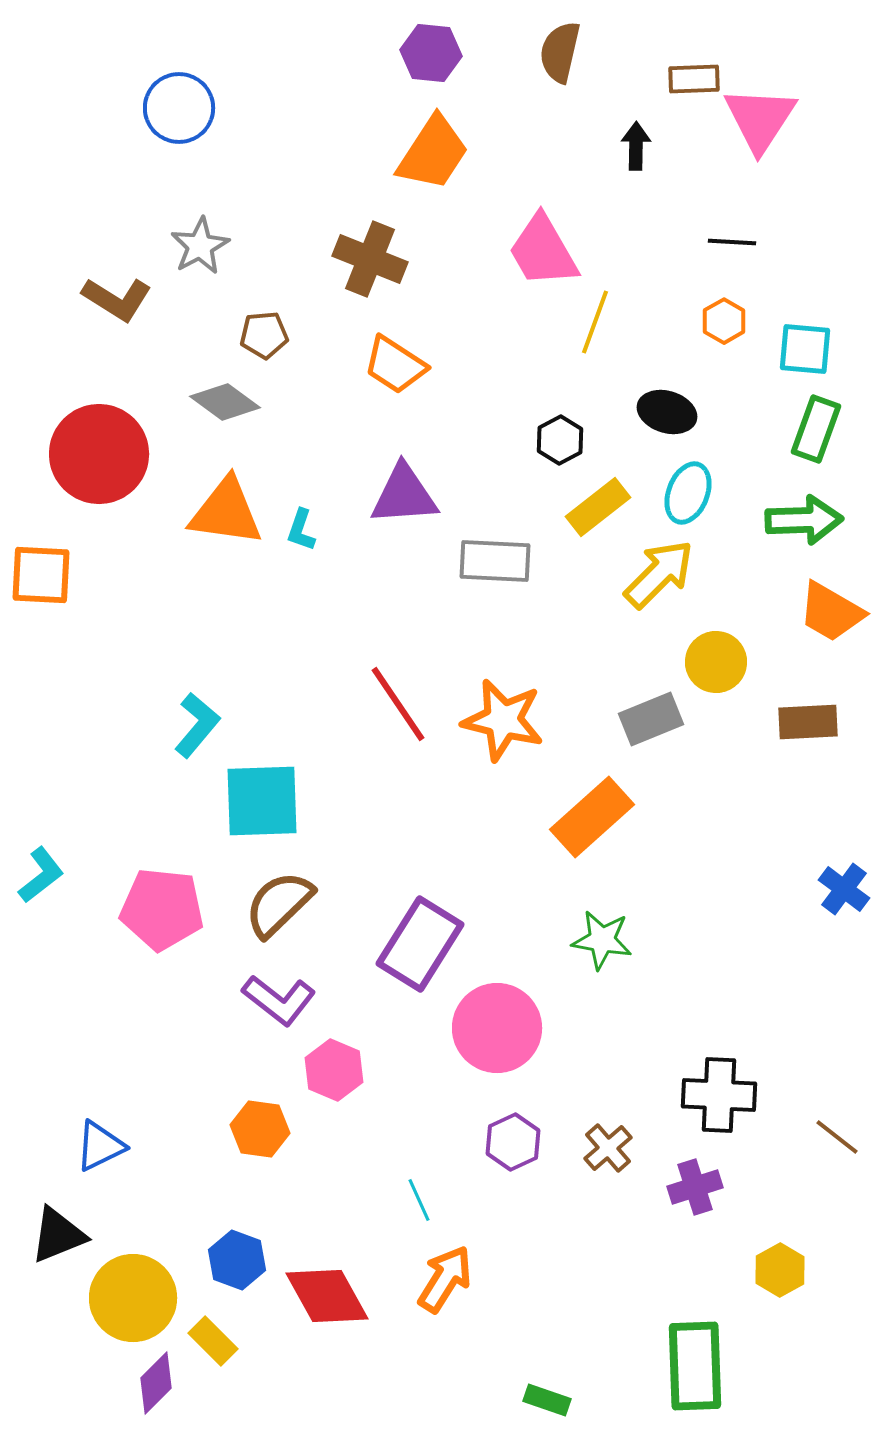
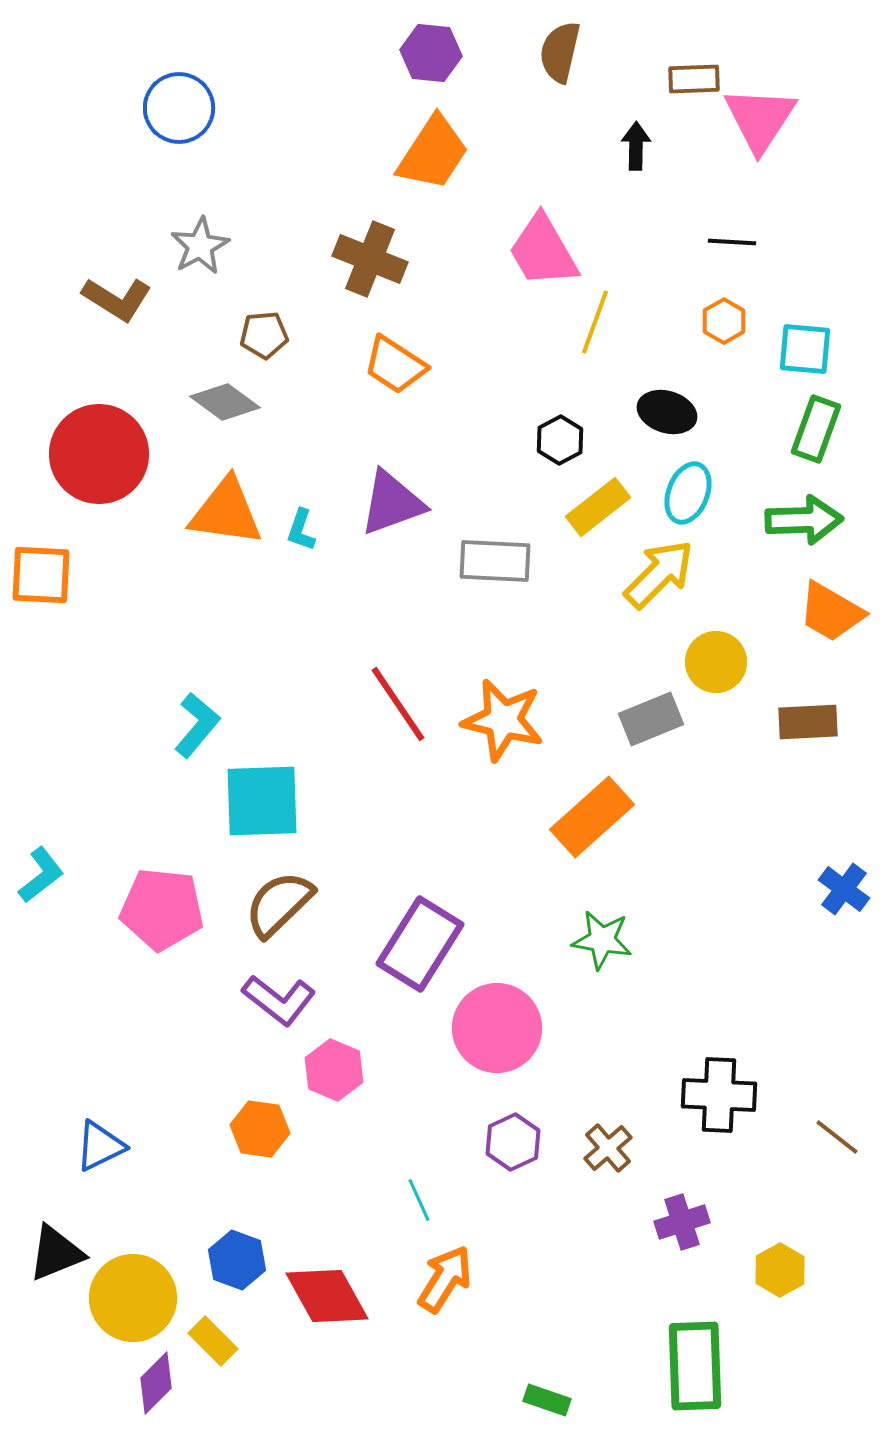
purple triangle at (404, 495): moved 12 px left, 8 px down; rotated 16 degrees counterclockwise
purple cross at (695, 1187): moved 13 px left, 35 px down
black triangle at (58, 1235): moved 2 px left, 18 px down
